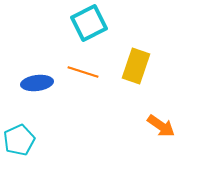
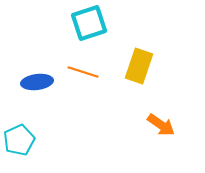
cyan square: rotated 9 degrees clockwise
yellow rectangle: moved 3 px right
blue ellipse: moved 1 px up
orange arrow: moved 1 px up
